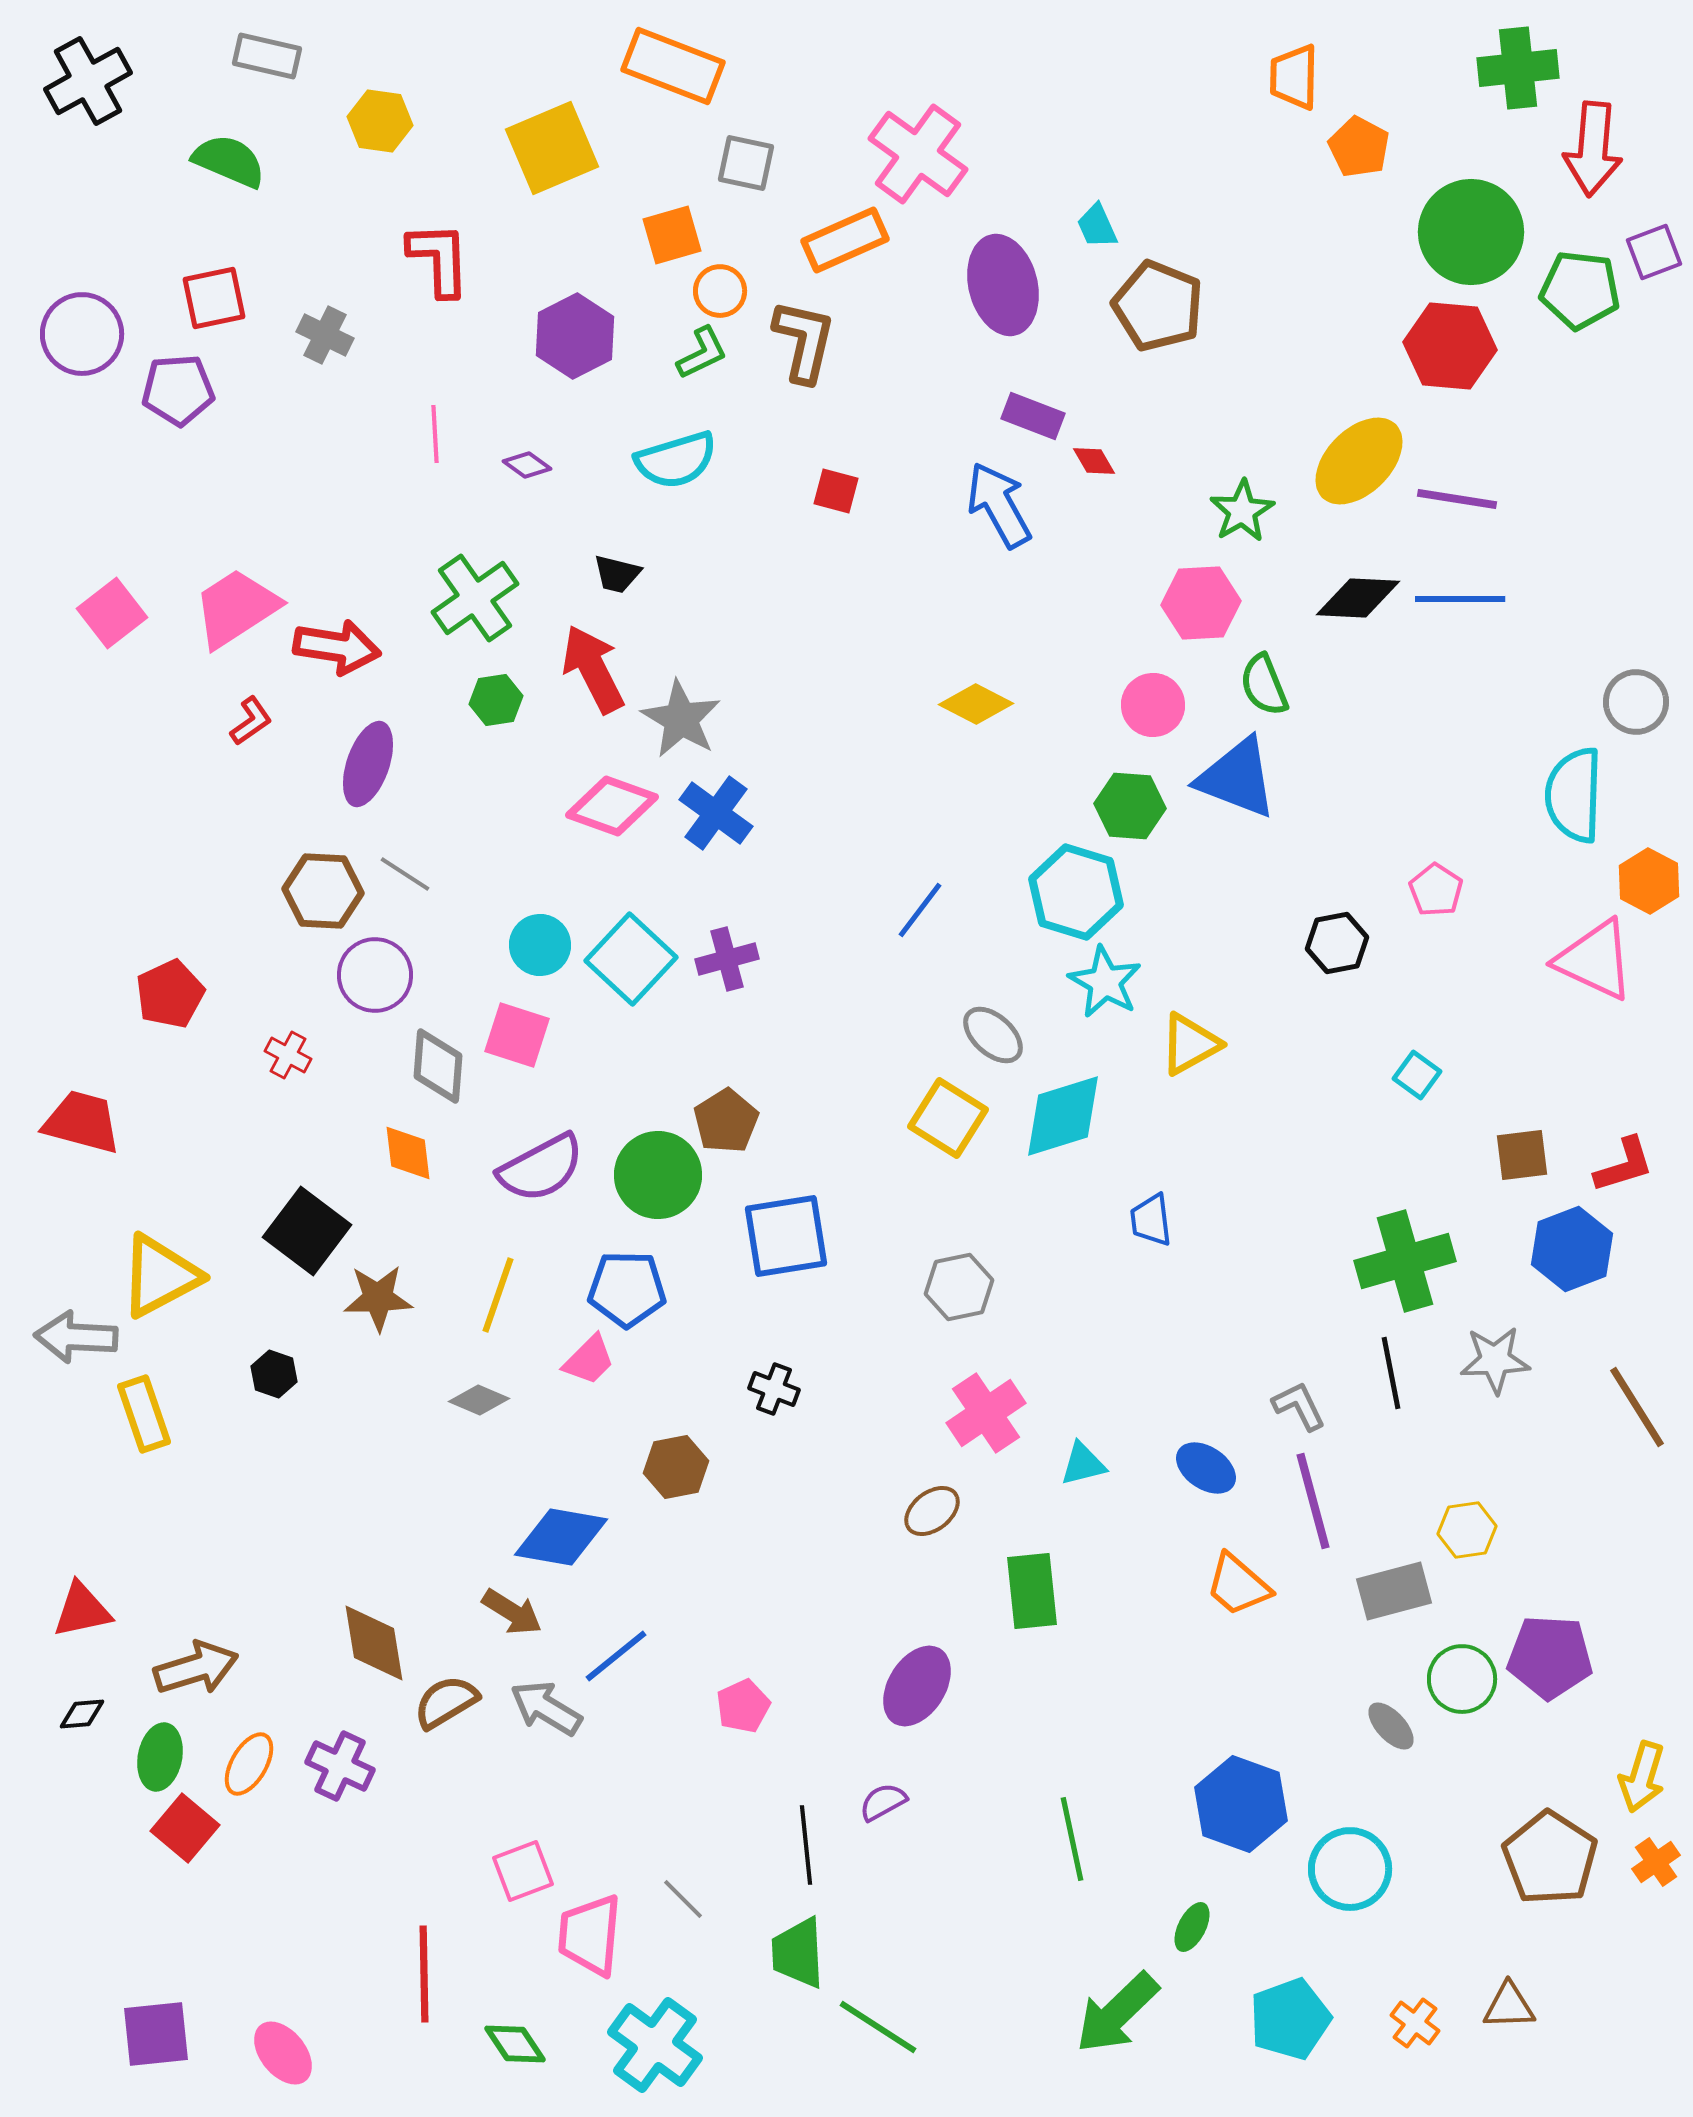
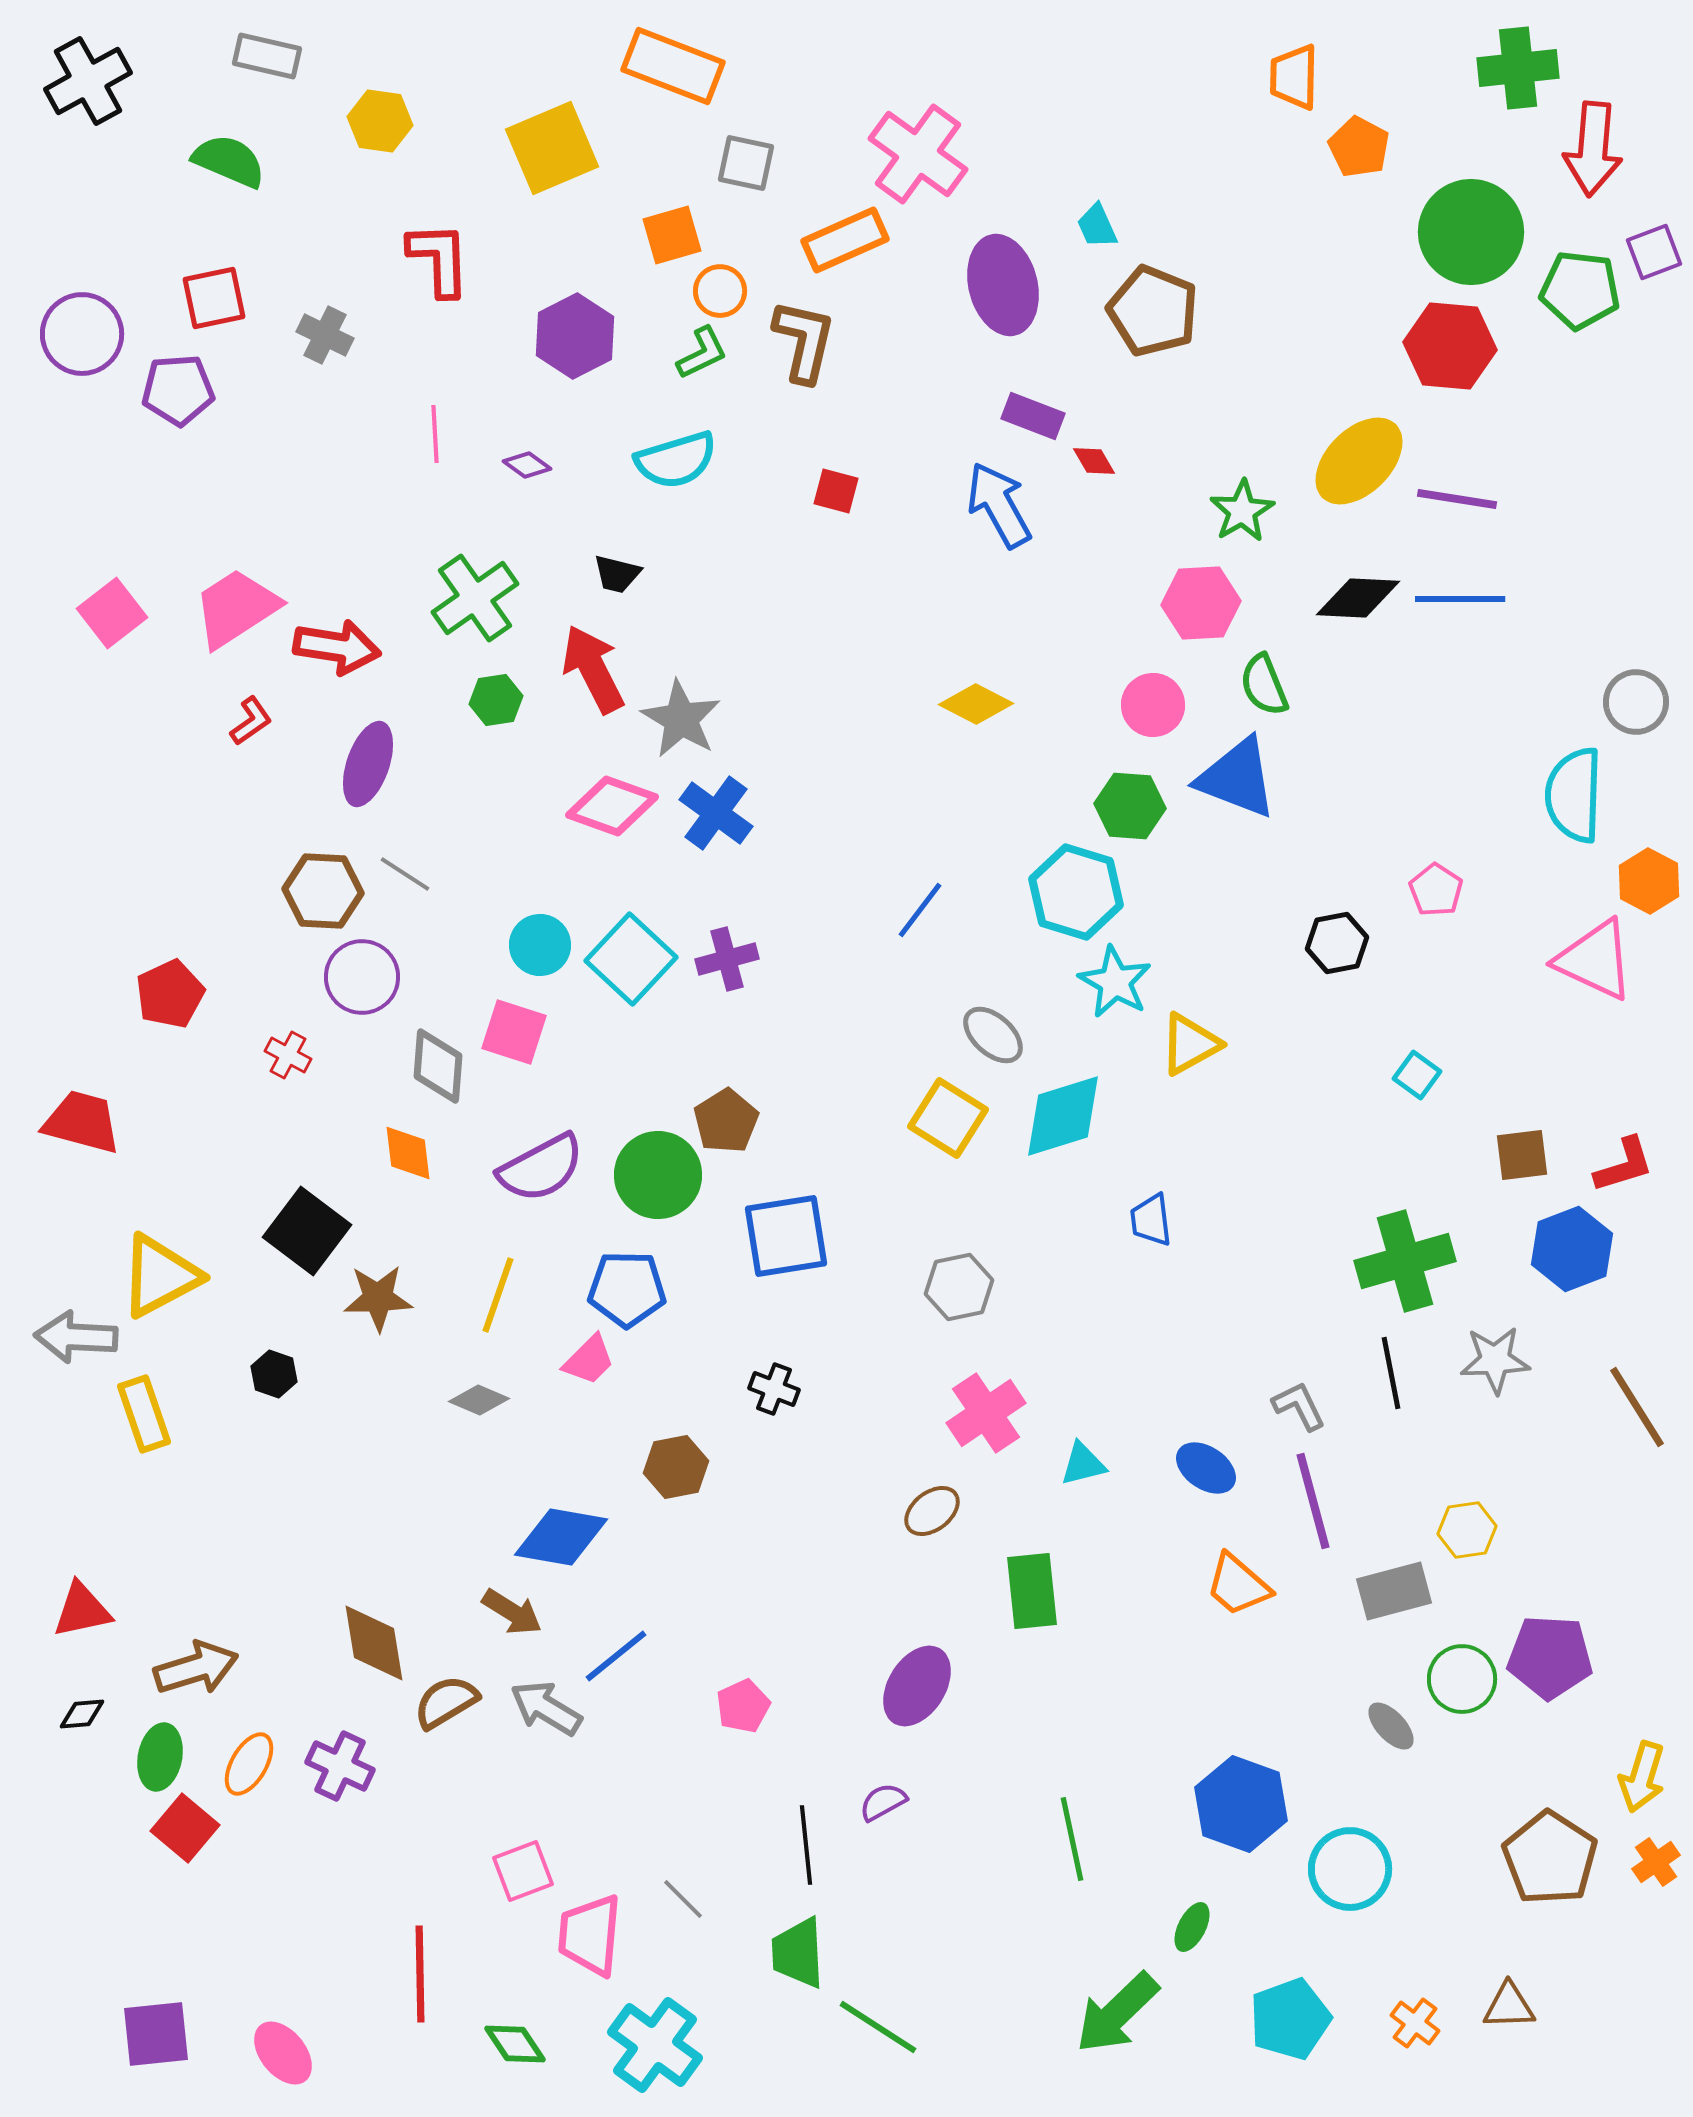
brown pentagon at (1158, 306): moved 5 px left, 5 px down
purple circle at (375, 975): moved 13 px left, 2 px down
cyan star at (1105, 982): moved 10 px right
pink square at (517, 1035): moved 3 px left, 3 px up
red line at (424, 1974): moved 4 px left
